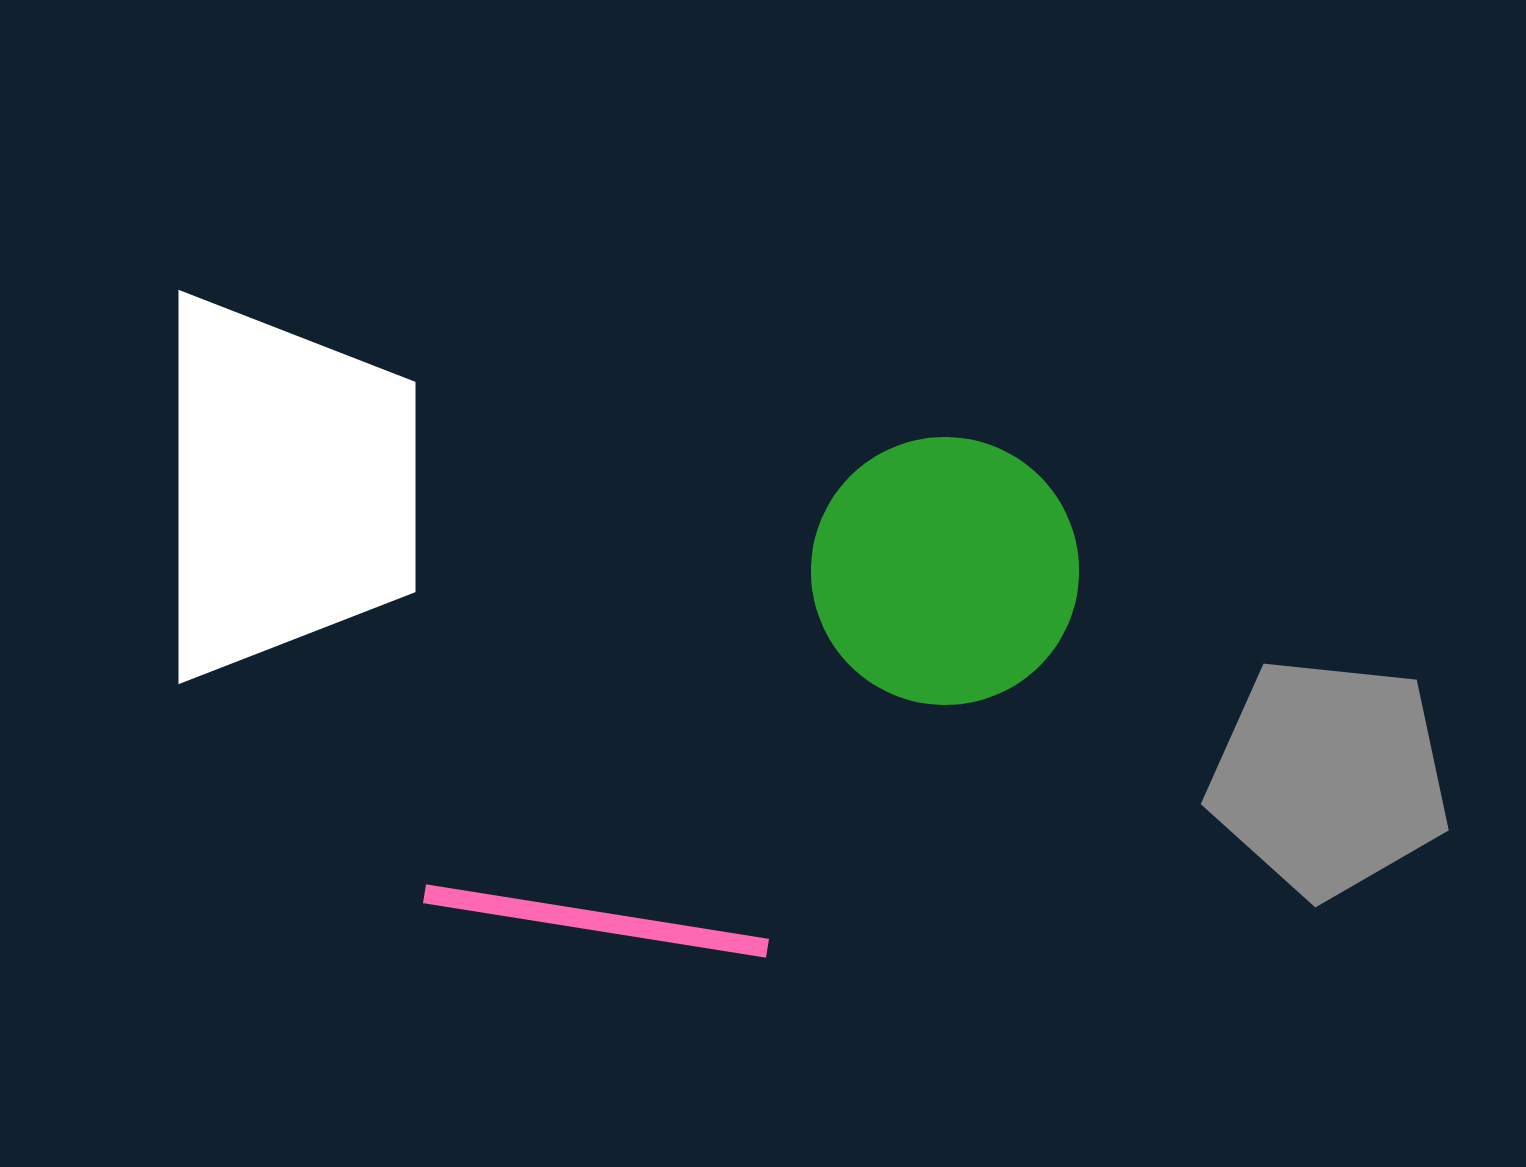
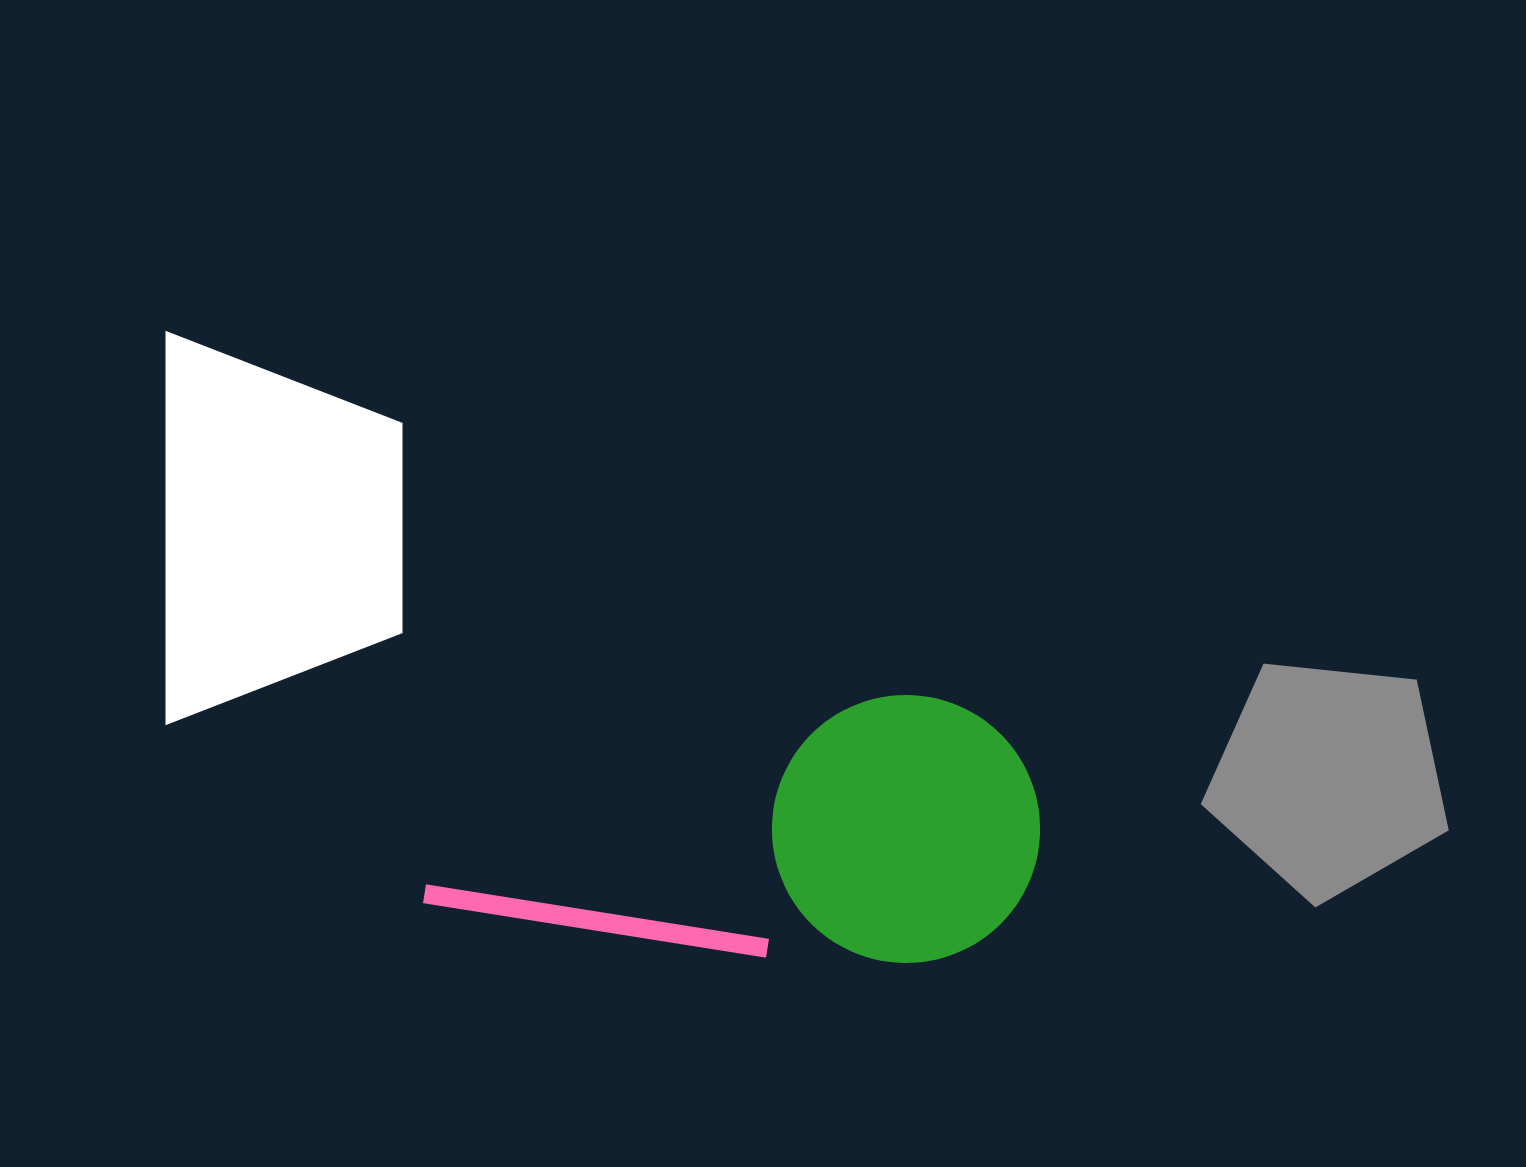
white trapezoid: moved 13 px left, 41 px down
green circle: moved 39 px left, 258 px down
